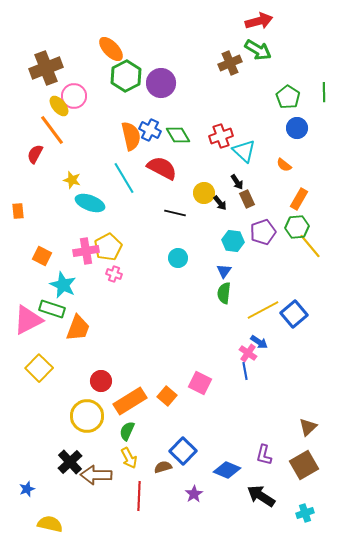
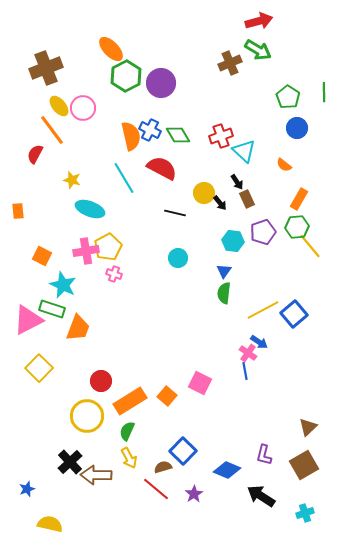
pink circle at (74, 96): moved 9 px right, 12 px down
cyan ellipse at (90, 203): moved 6 px down
red line at (139, 496): moved 17 px right, 7 px up; rotated 52 degrees counterclockwise
